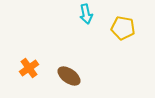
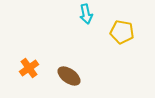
yellow pentagon: moved 1 px left, 4 px down
